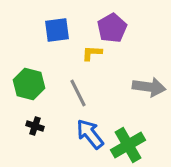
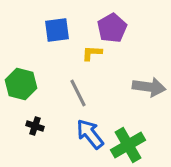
green hexagon: moved 8 px left
